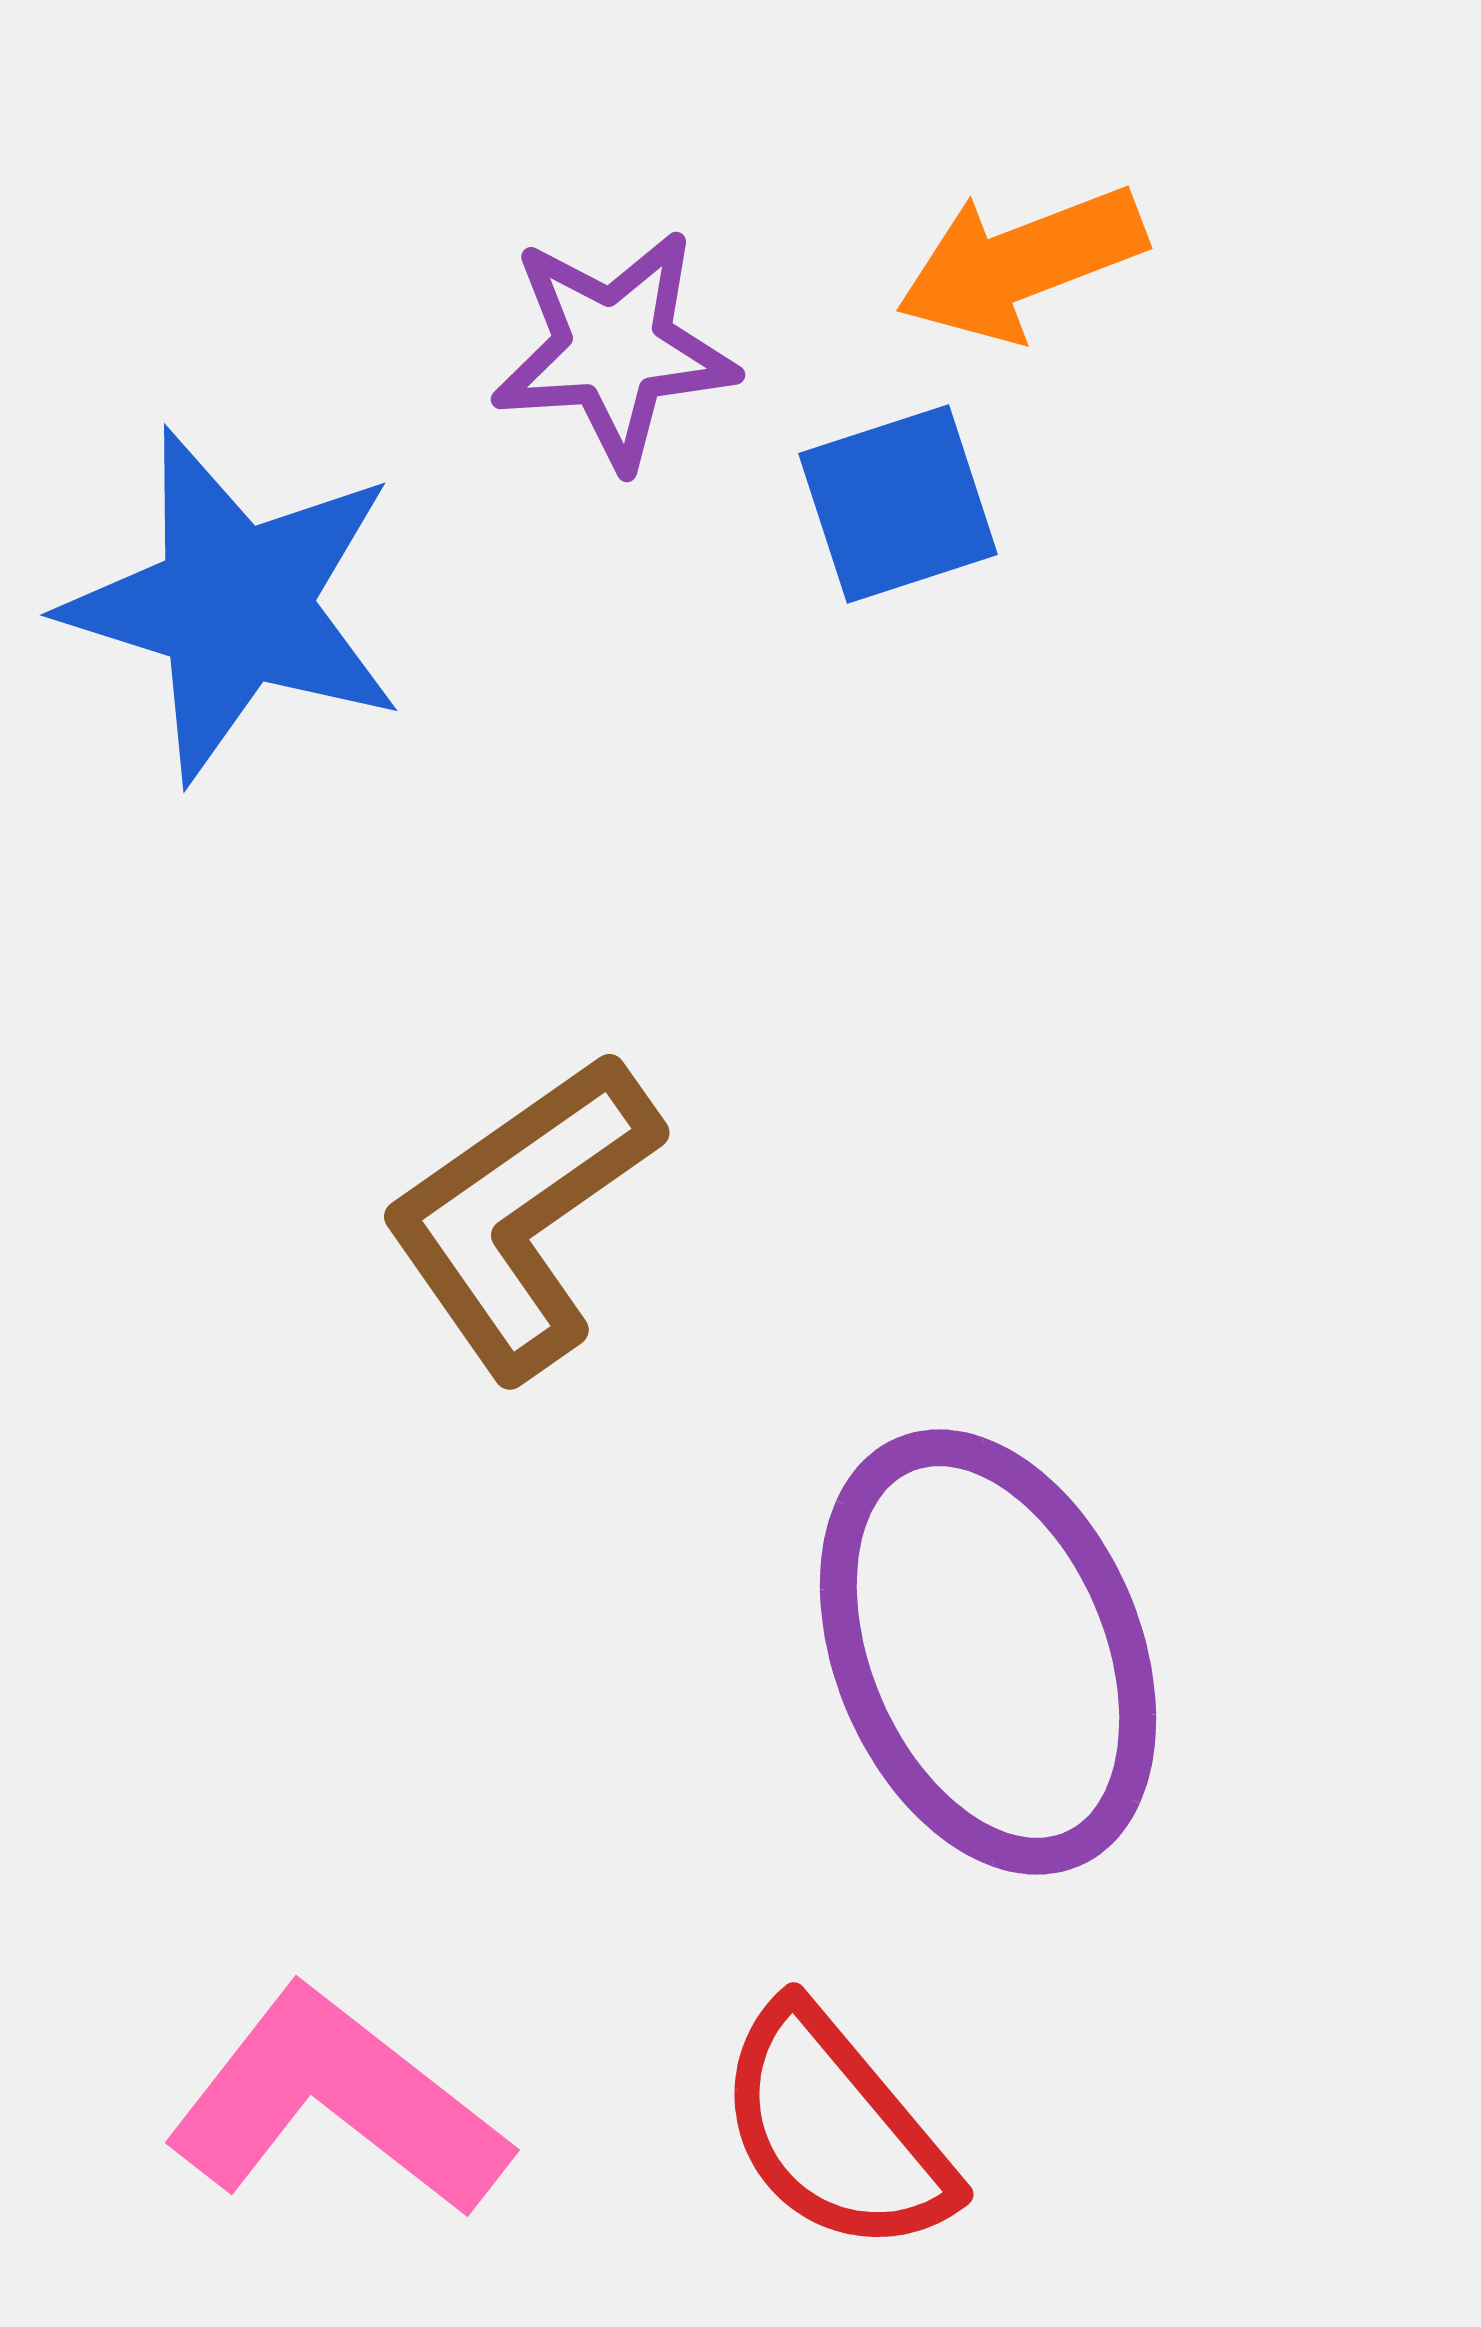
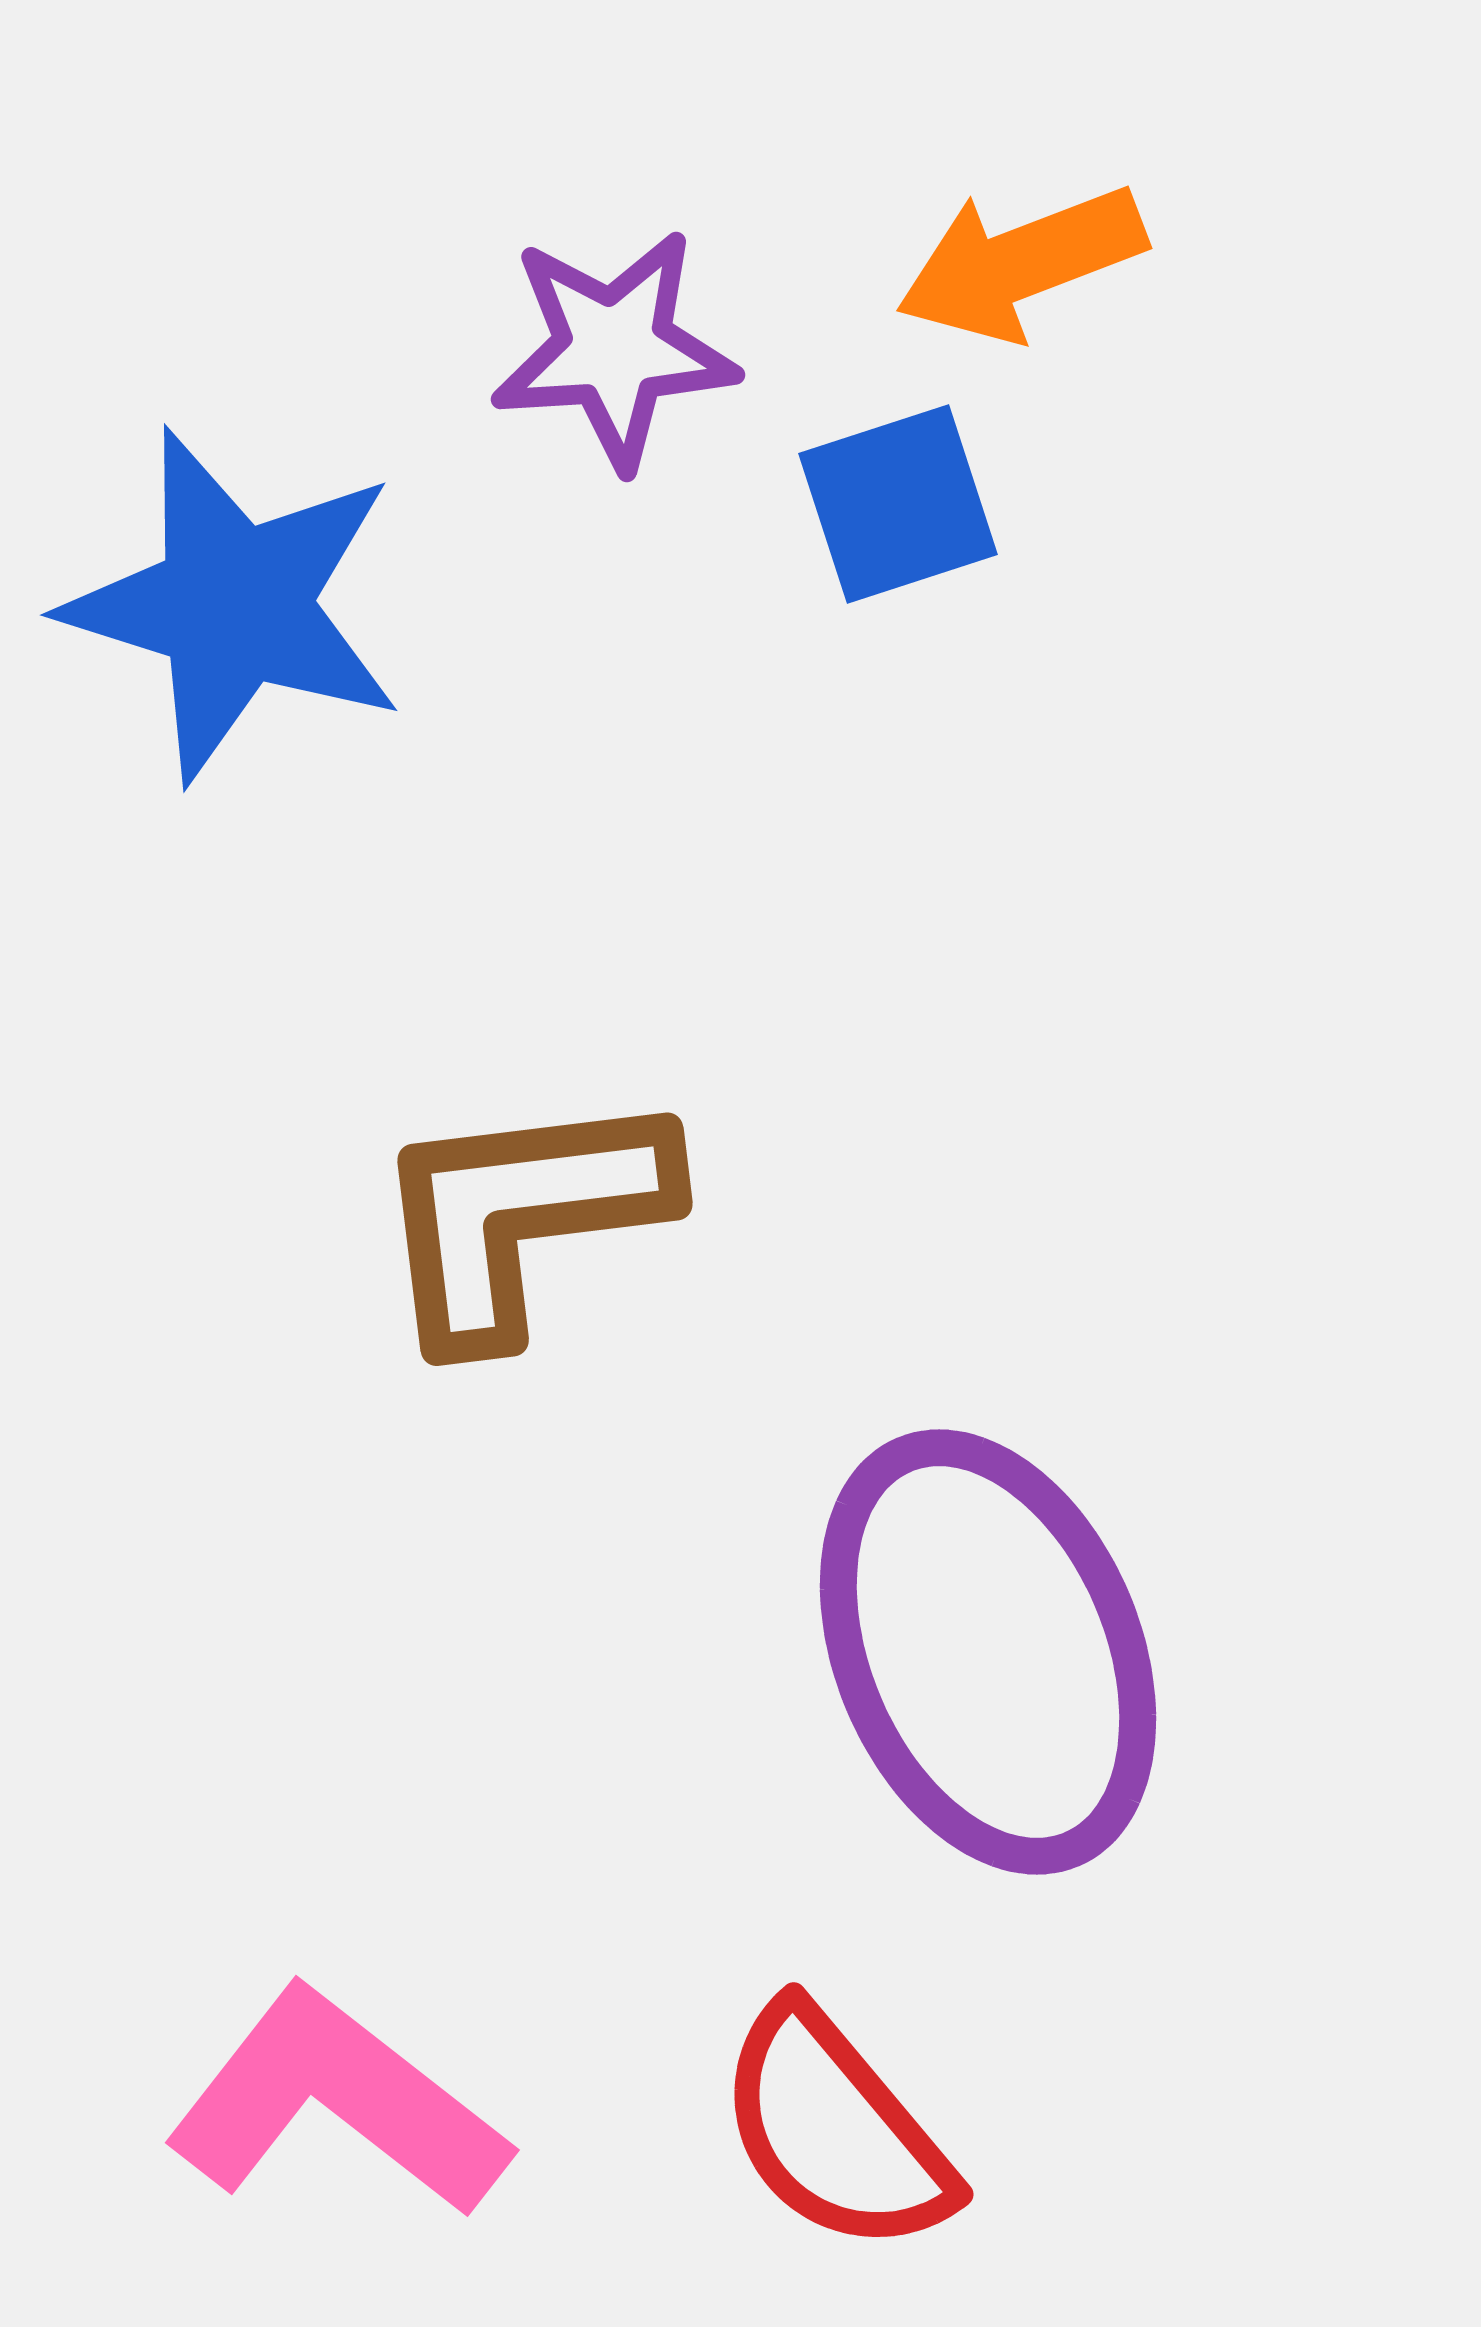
brown L-shape: rotated 28 degrees clockwise
